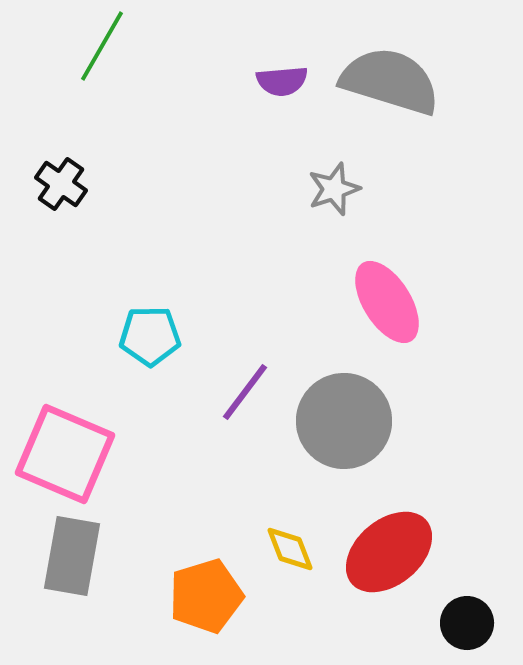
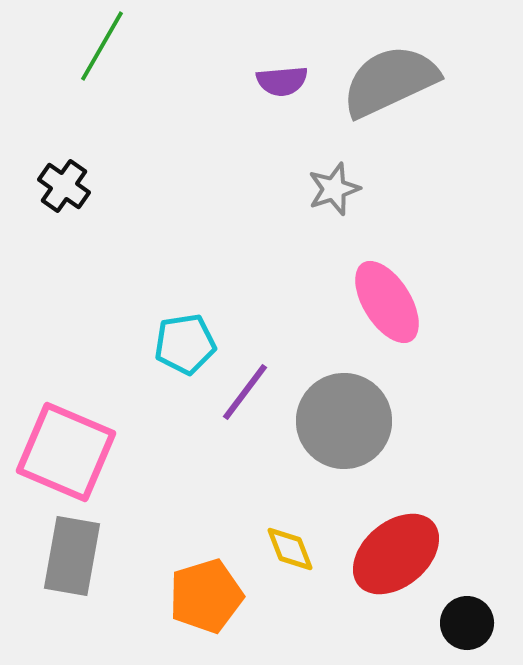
gray semicircle: rotated 42 degrees counterclockwise
black cross: moved 3 px right, 2 px down
cyan pentagon: moved 35 px right, 8 px down; rotated 8 degrees counterclockwise
pink square: moved 1 px right, 2 px up
red ellipse: moved 7 px right, 2 px down
